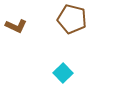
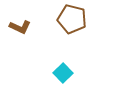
brown L-shape: moved 4 px right, 1 px down
